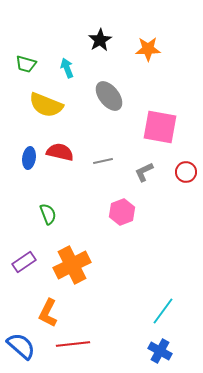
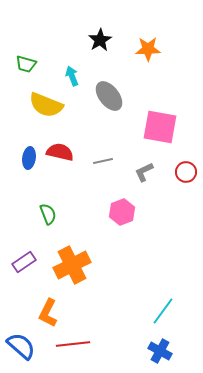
cyan arrow: moved 5 px right, 8 px down
